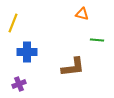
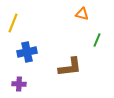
green line: rotated 72 degrees counterclockwise
blue cross: rotated 12 degrees counterclockwise
brown L-shape: moved 3 px left
purple cross: rotated 24 degrees clockwise
